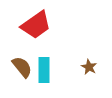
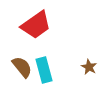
cyan rectangle: rotated 15 degrees counterclockwise
